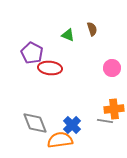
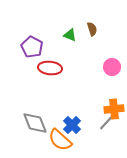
green triangle: moved 2 px right
purple pentagon: moved 6 px up
pink circle: moved 1 px up
gray line: moved 1 px right, 2 px down; rotated 56 degrees counterclockwise
orange semicircle: rotated 130 degrees counterclockwise
